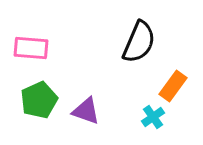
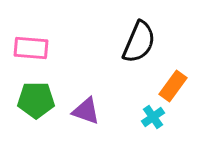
green pentagon: moved 3 px left; rotated 24 degrees clockwise
